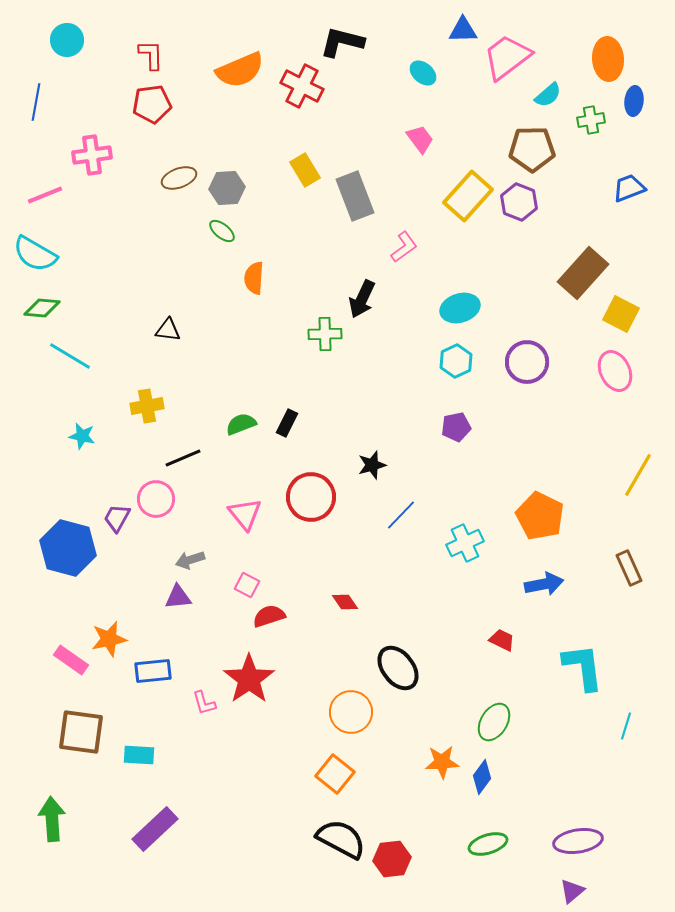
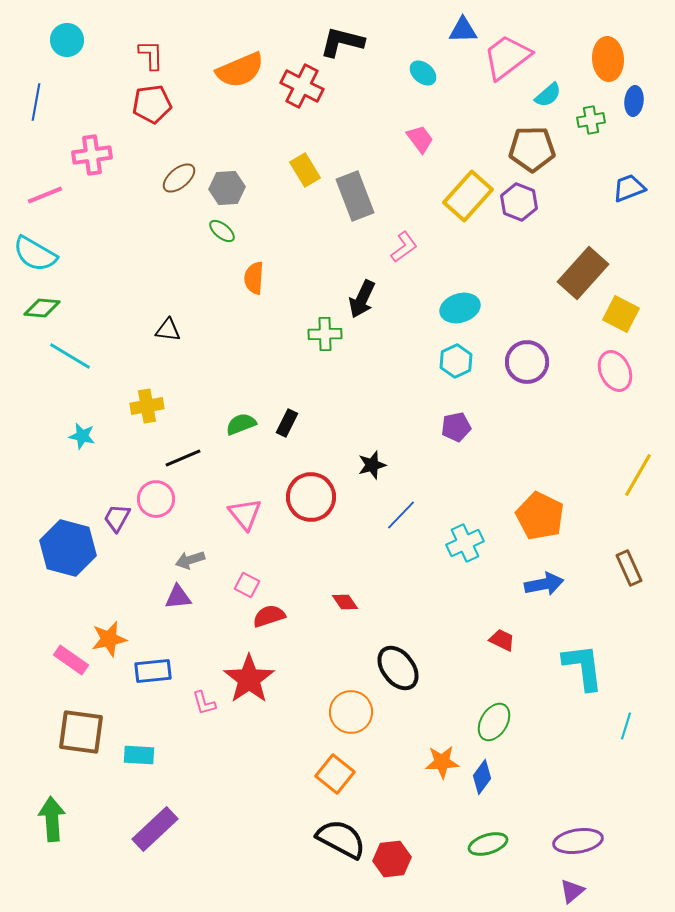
brown ellipse at (179, 178): rotated 20 degrees counterclockwise
